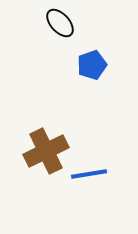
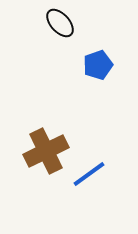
blue pentagon: moved 6 px right
blue line: rotated 27 degrees counterclockwise
